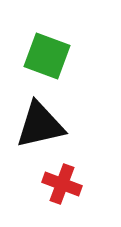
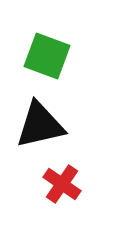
red cross: rotated 15 degrees clockwise
